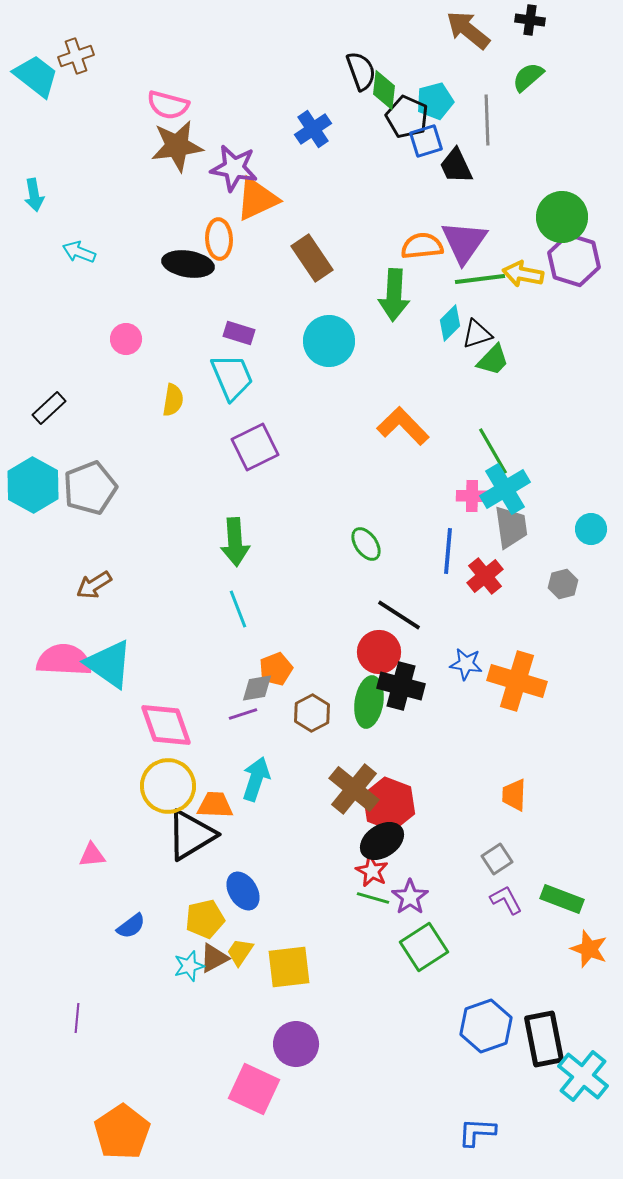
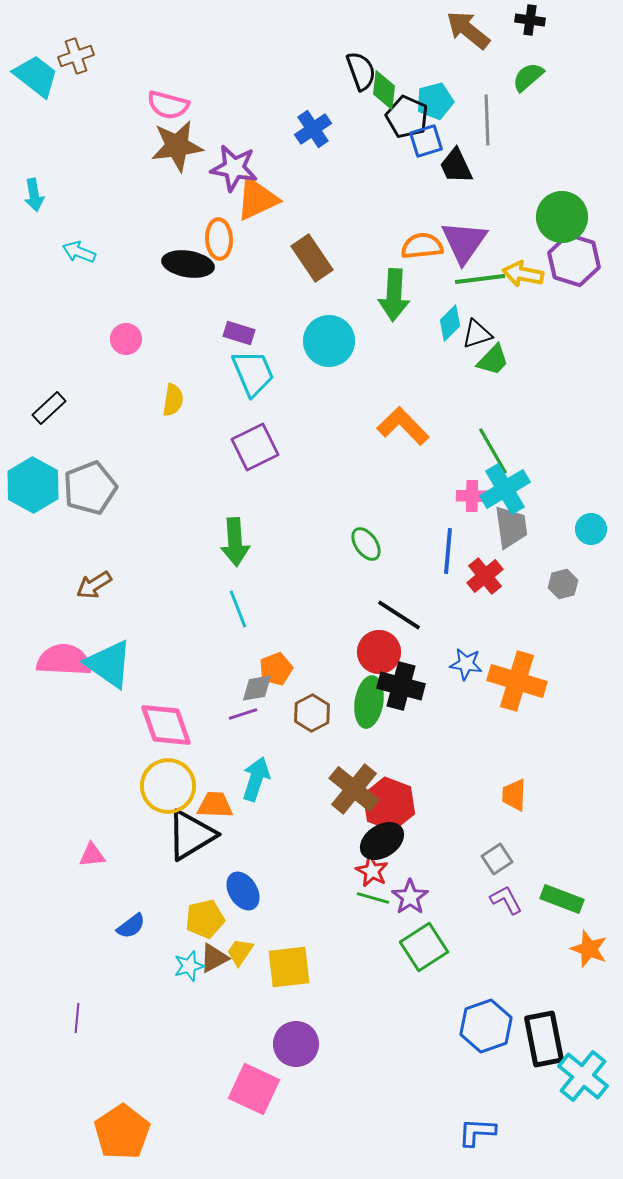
cyan trapezoid at (232, 377): moved 21 px right, 4 px up
